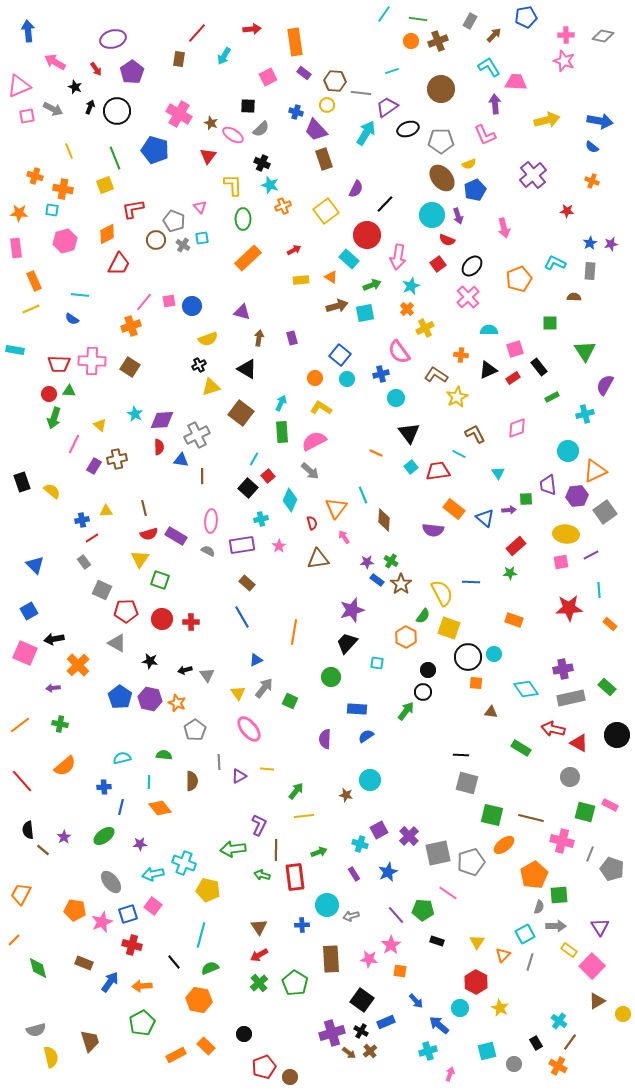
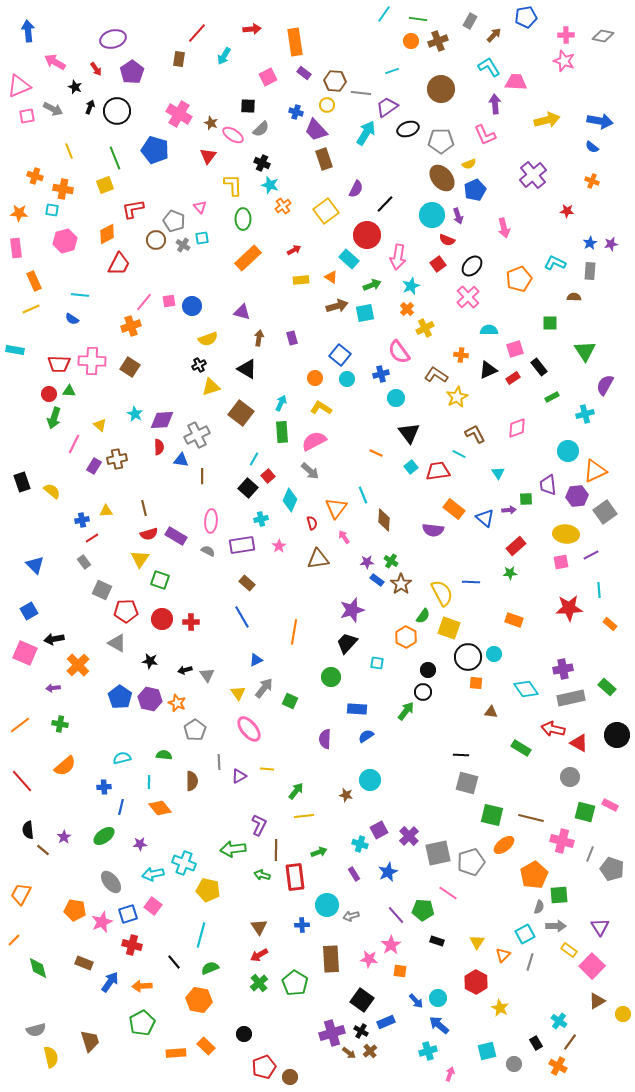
orange cross at (283, 206): rotated 14 degrees counterclockwise
cyan circle at (460, 1008): moved 22 px left, 10 px up
orange rectangle at (176, 1055): moved 2 px up; rotated 24 degrees clockwise
